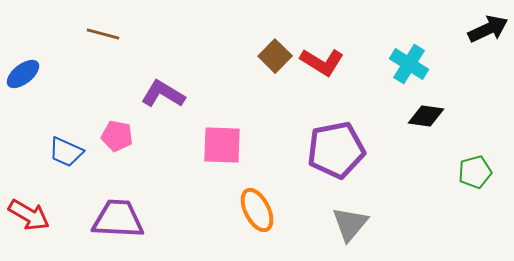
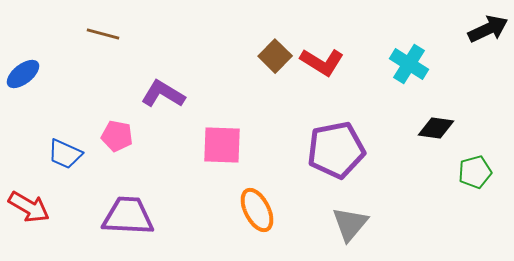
black diamond: moved 10 px right, 12 px down
blue trapezoid: moved 1 px left, 2 px down
red arrow: moved 8 px up
purple trapezoid: moved 10 px right, 3 px up
